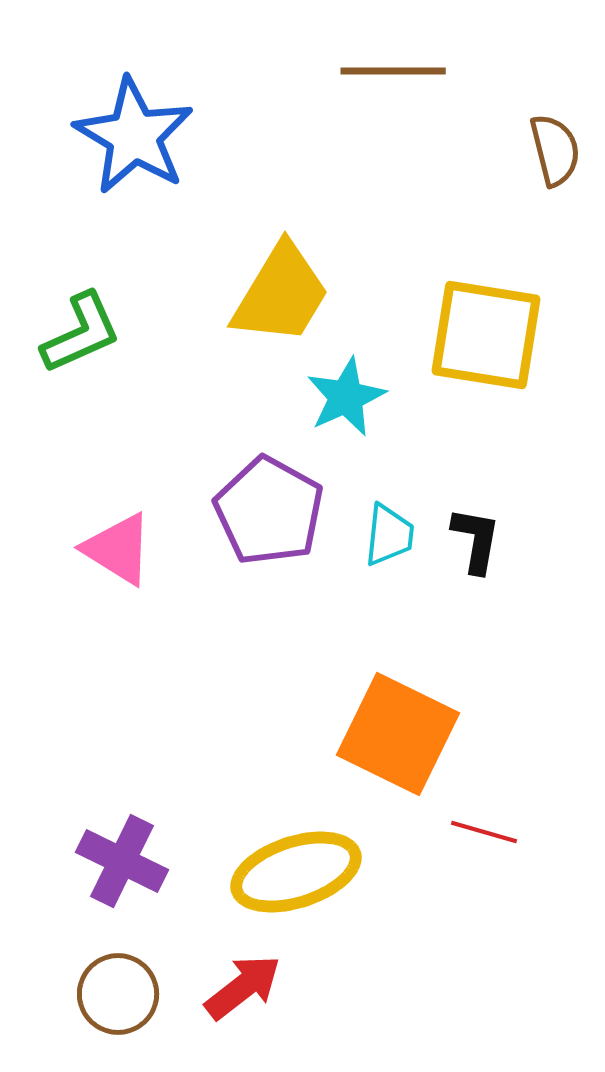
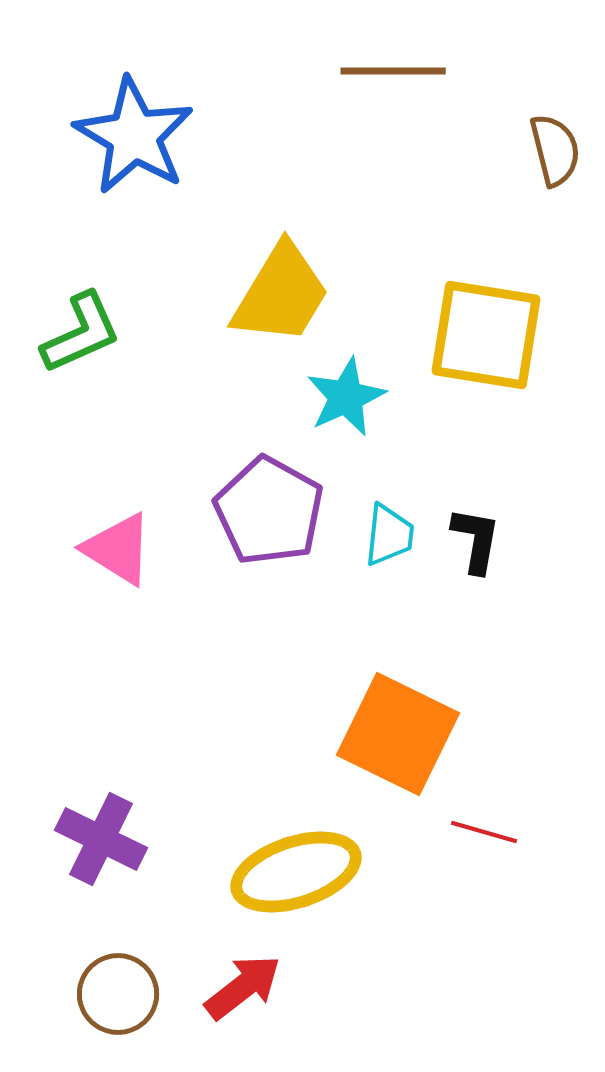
purple cross: moved 21 px left, 22 px up
